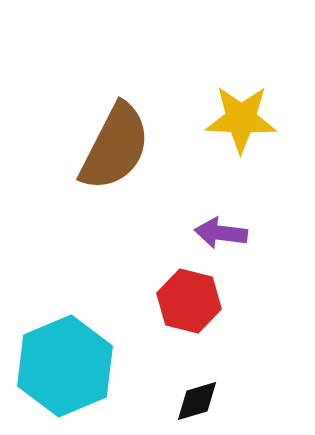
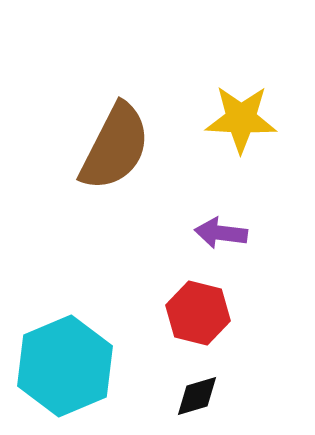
red hexagon: moved 9 px right, 12 px down
black diamond: moved 5 px up
